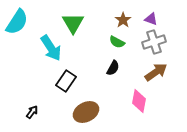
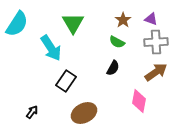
cyan semicircle: moved 2 px down
gray cross: moved 2 px right; rotated 15 degrees clockwise
brown ellipse: moved 2 px left, 1 px down
